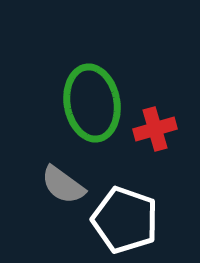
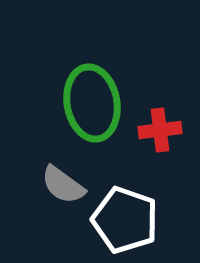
red cross: moved 5 px right, 1 px down; rotated 9 degrees clockwise
